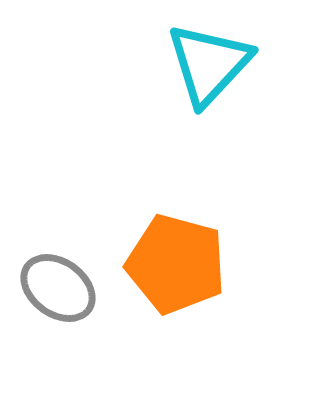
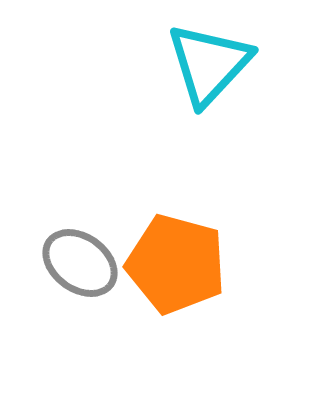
gray ellipse: moved 22 px right, 25 px up
